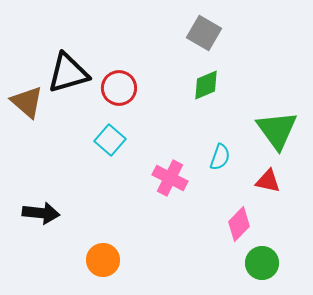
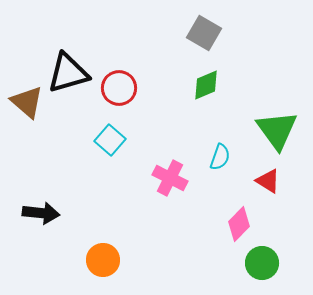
red triangle: rotated 20 degrees clockwise
